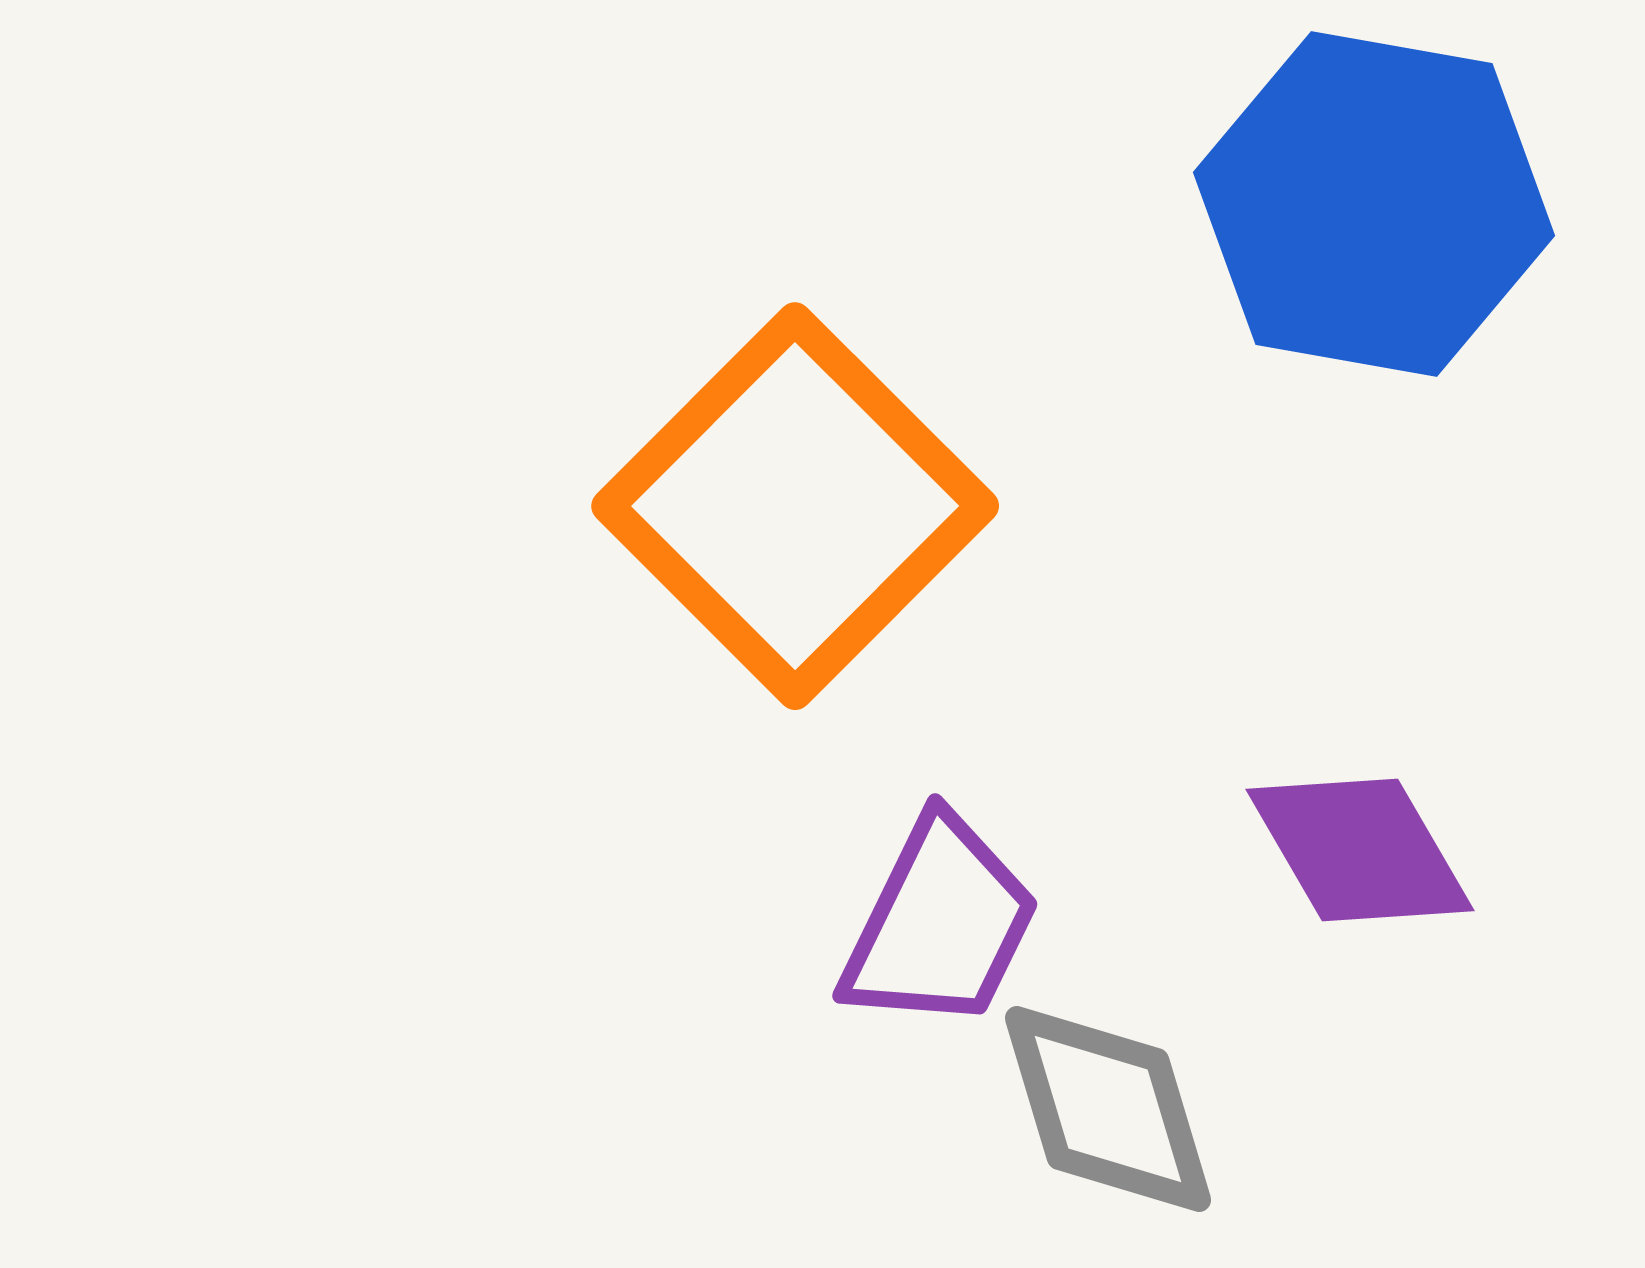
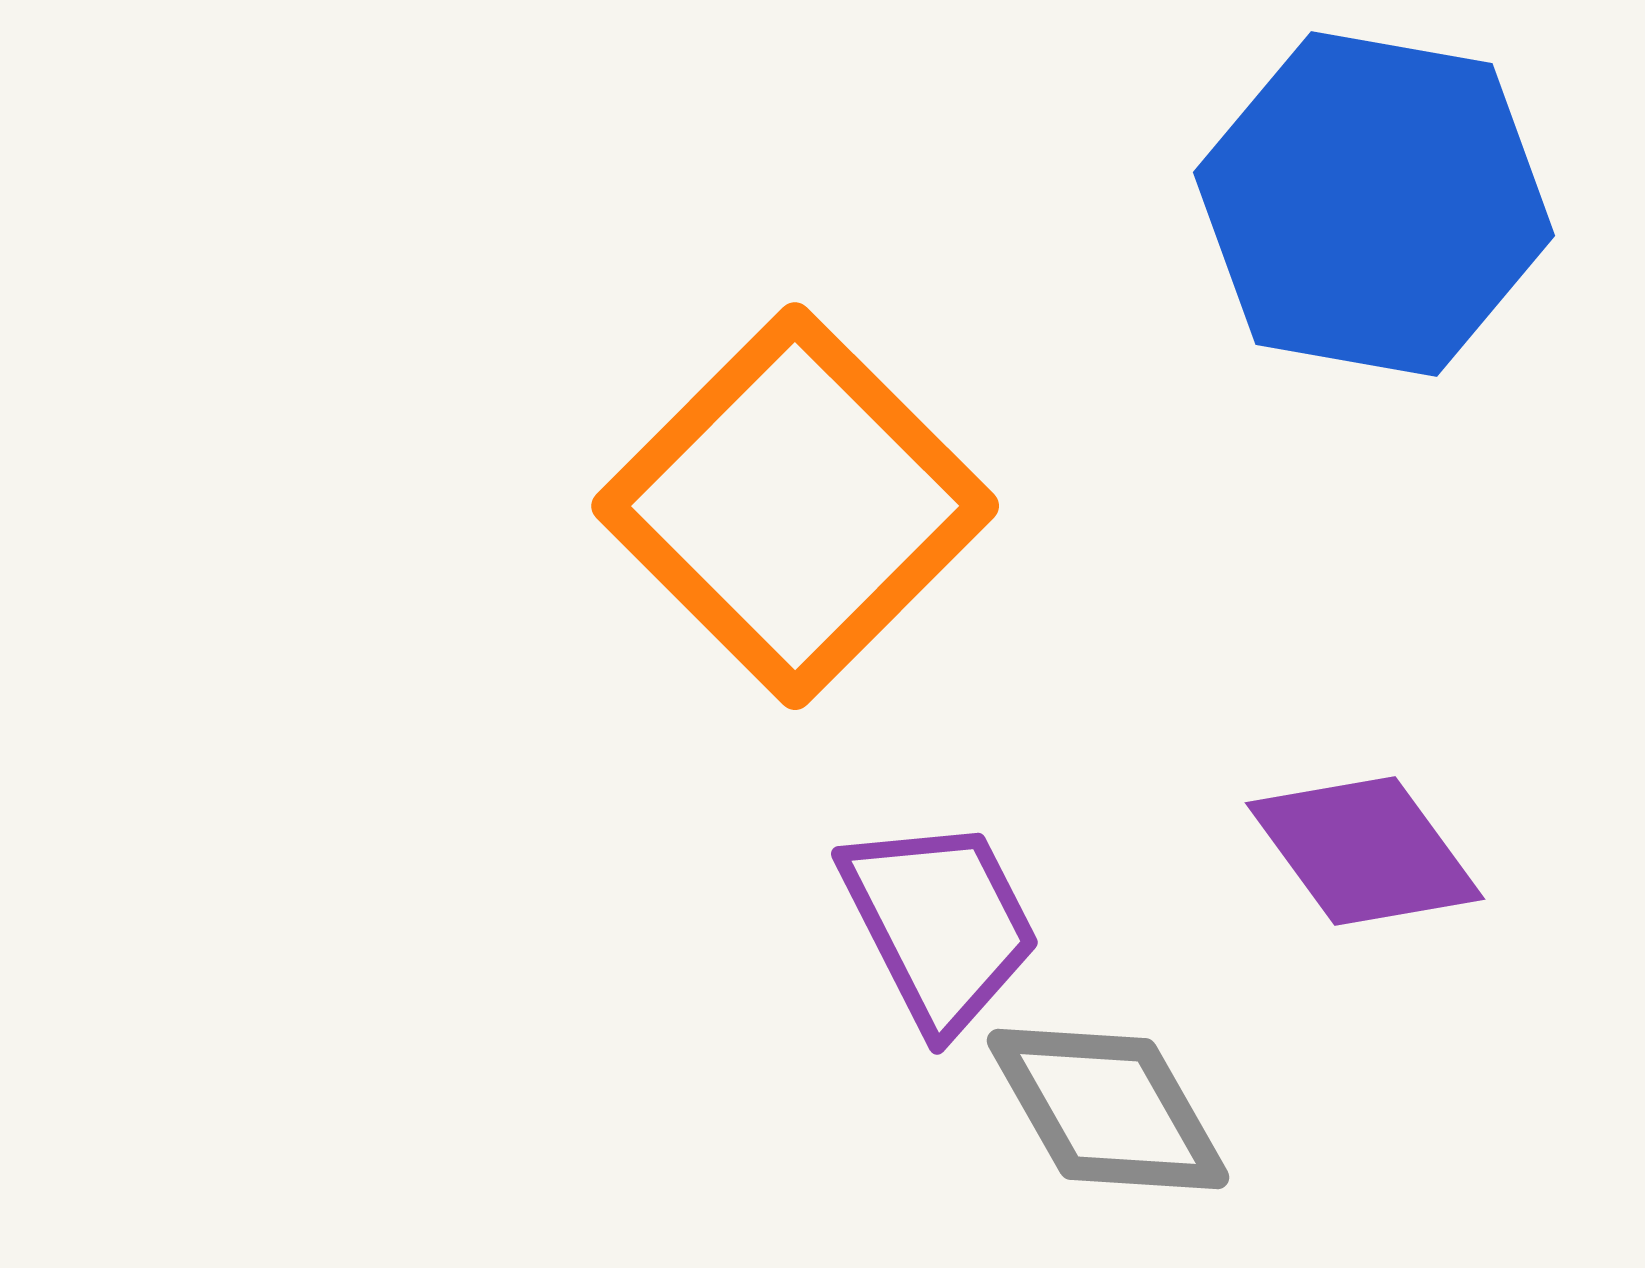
purple diamond: moved 5 px right, 1 px down; rotated 6 degrees counterclockwise
purple trapezoid: rotated 53 degrees counterclockwise
gray diamond: rotated 13 degrees counterclockwise
